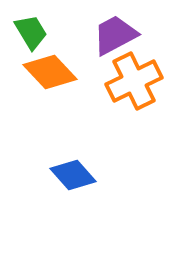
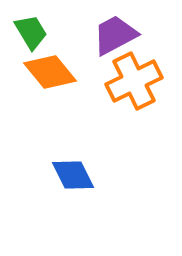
orange diamond: rotated 4 degrees clockwise
blue diamond: rotated 15 degrees clockwise
